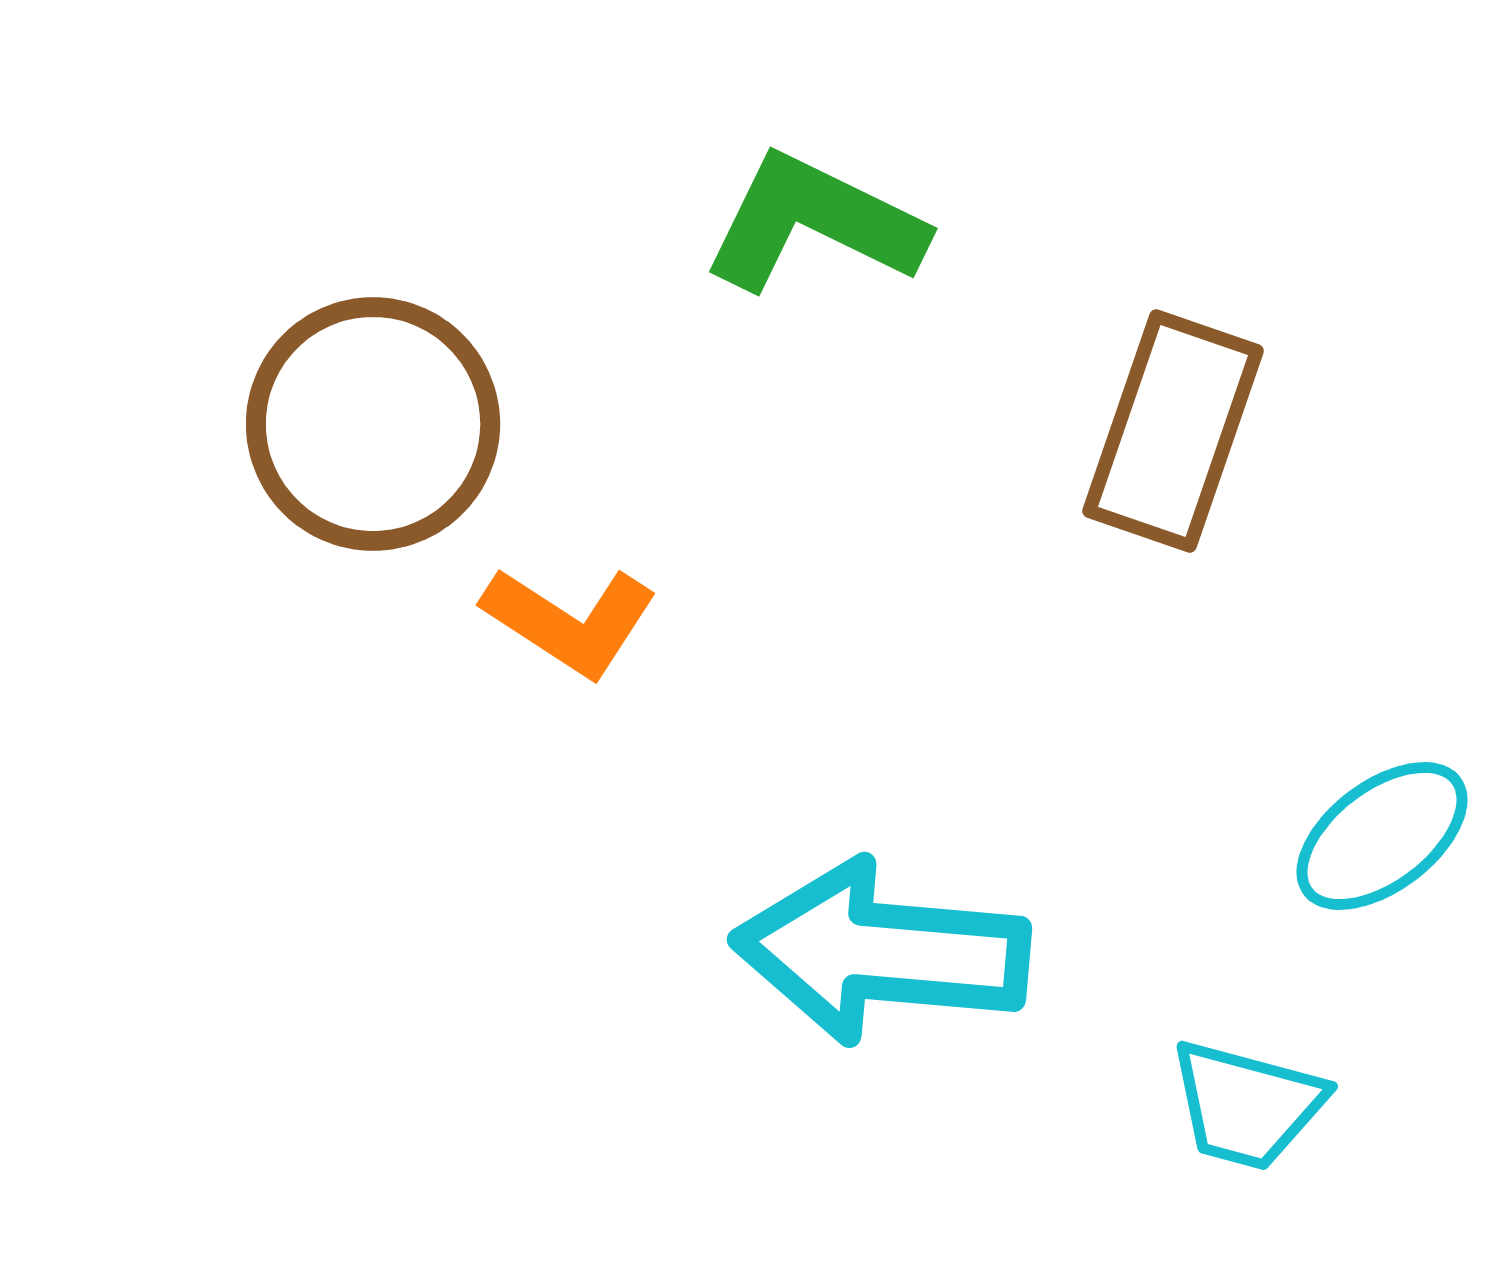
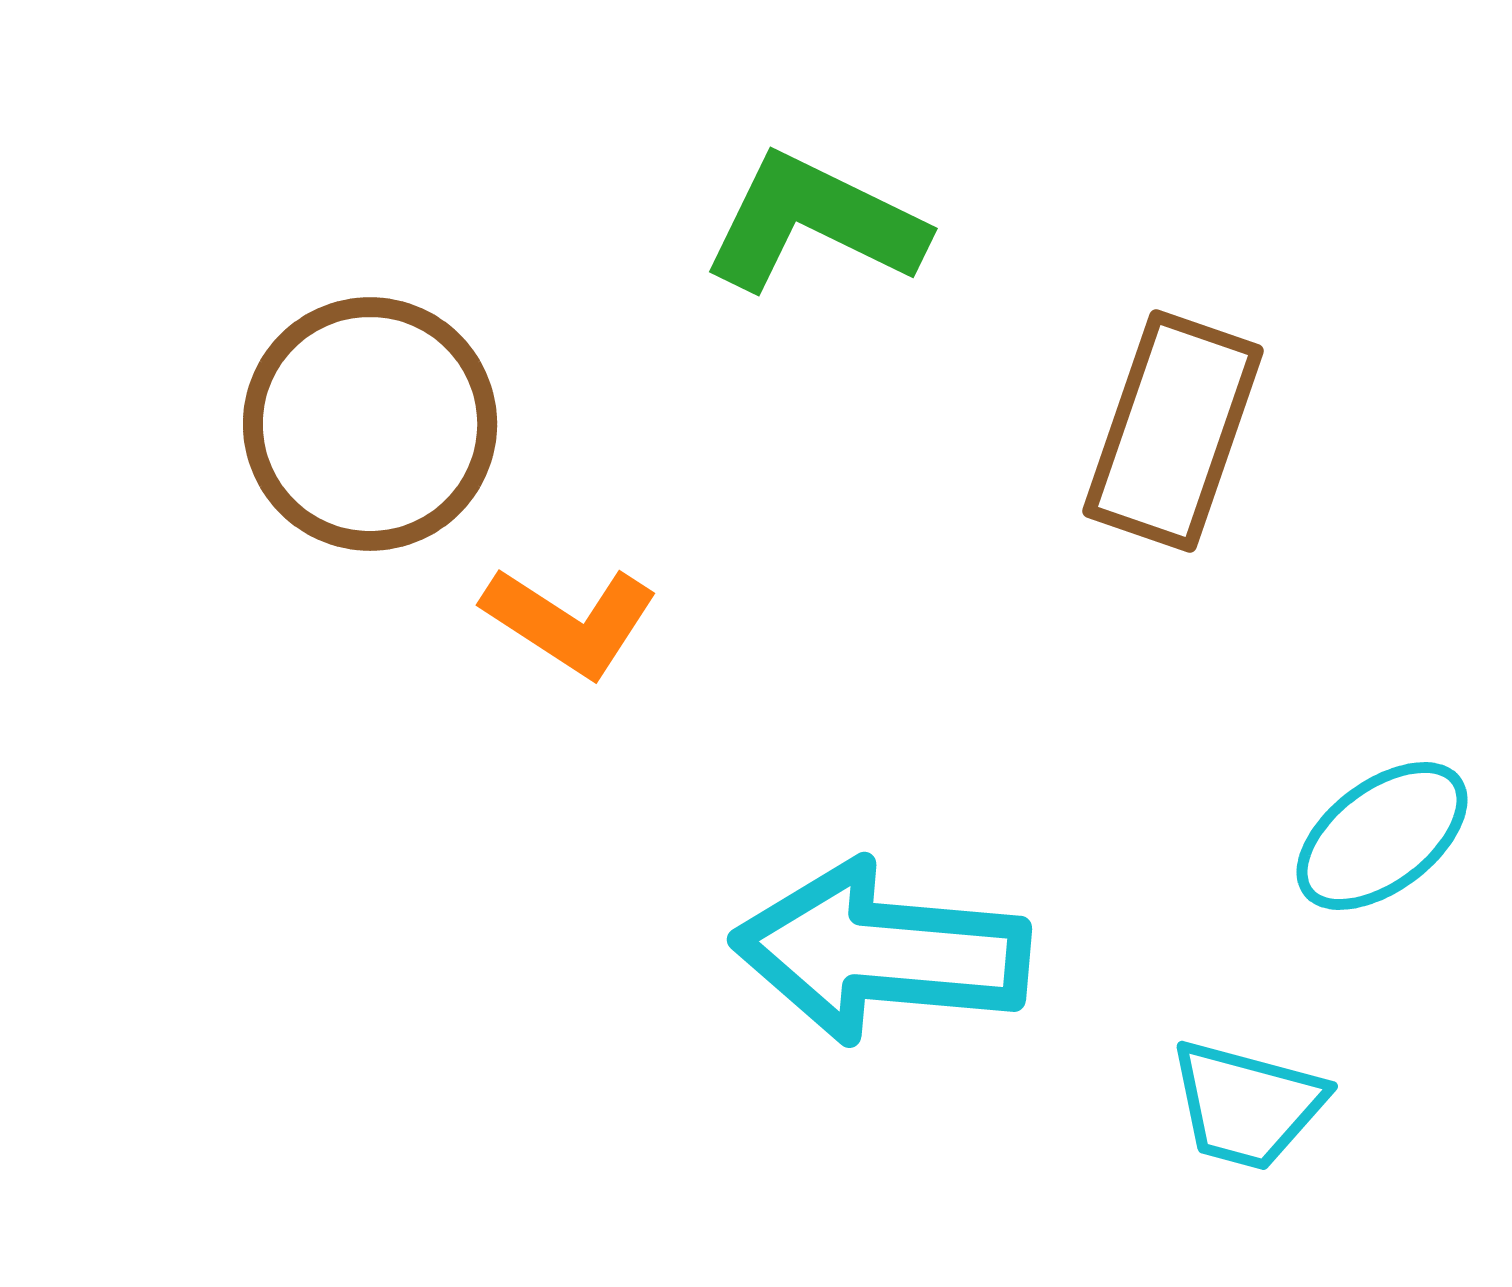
brown circle: moved 3 px left
